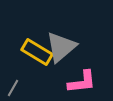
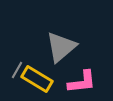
yellow rectangle: moved 27 px down
gray line: moved 4 px right, 18 px up
